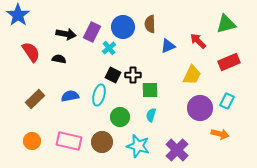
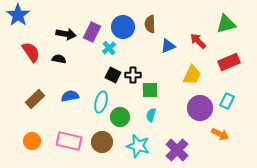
cyan ellipse: moved 2 px right, 7 px down
orange arrow: rotated 12 degrees clockwise
